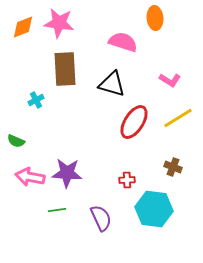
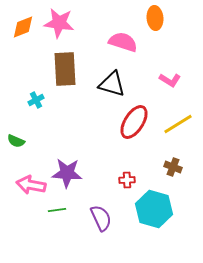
yellow line: moved 6 px down
pink arrow: moved 1 px right, 8 px down
cyan hexagon: rotated 9 degrees clockwise
